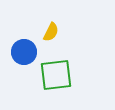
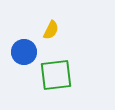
yellow semicircle: moved 2 px up
